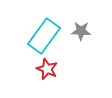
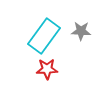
red star: rotated 25 degrees counterclockwise
